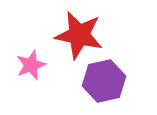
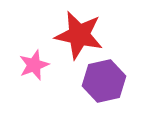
pink star: moved 3 px right
